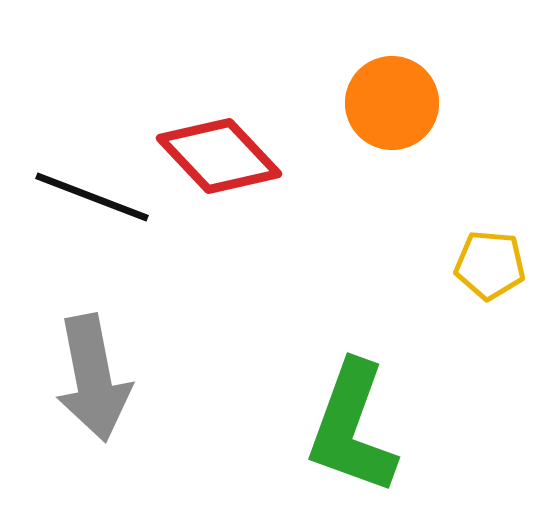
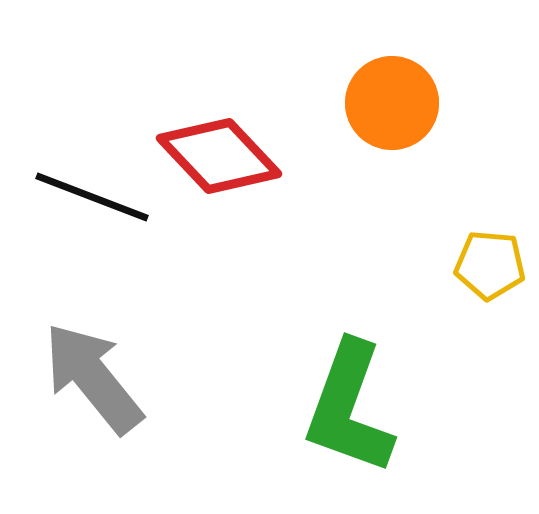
gray arrow: rotated 152 degrees clockwise
green L-shape: moved 3 px left, 20 px up
